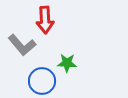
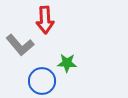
gray L-shape: moved 2 px left
